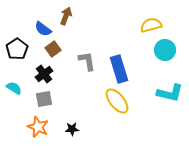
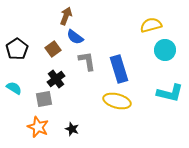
blue semicircle: moved 32 px right, 8 px down
black cross: moved 12 px right, 5 px down
yellow ellipse: rotated 36 degrees counterclockwise
black star: rotated 24 degrees clockwise
